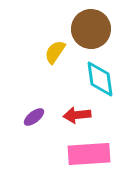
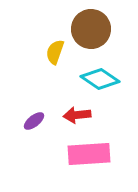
yellow semicircle: rotated 15 degrees counterclockwise
cyan diamond: rotated 48 degrees counterclockwise
purple ellipse: moved 4 px down
